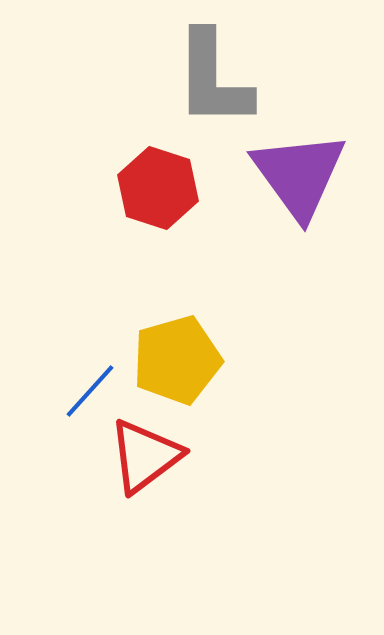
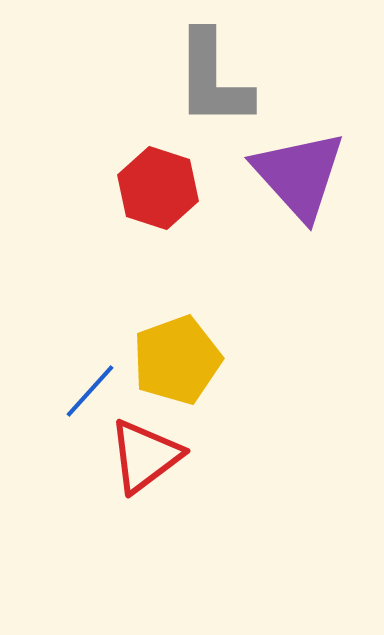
purple triangle: rotated 6 degrees counterclockwise
yellow pentagon: rotated 4 degrees counterclockwise
